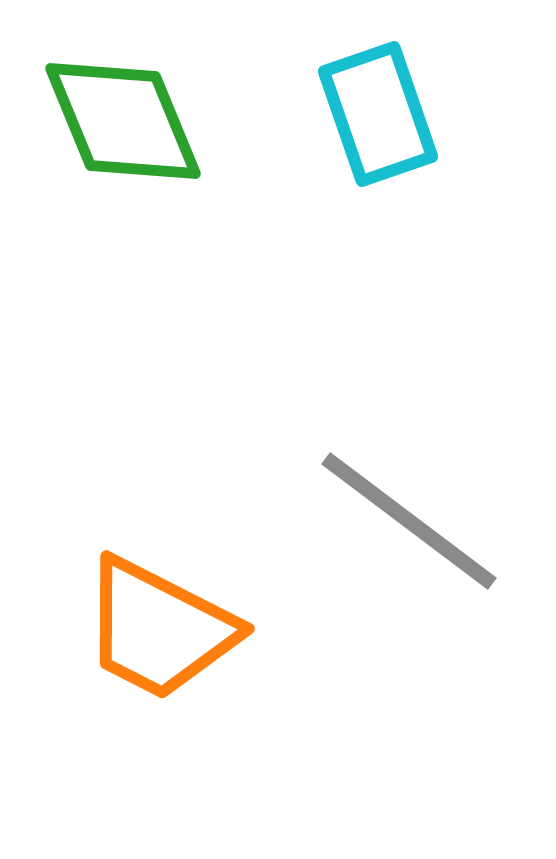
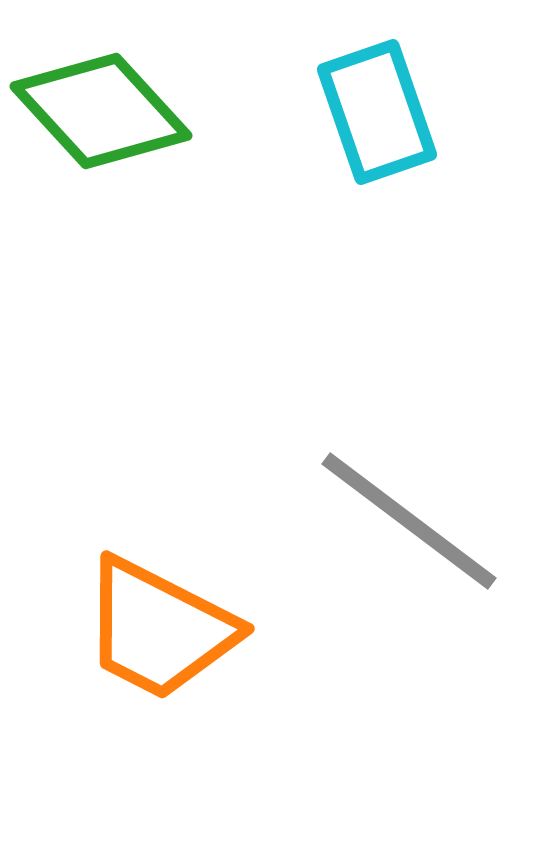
cyan rectangle: moved 1 px left, 2 px up
green diamond: moved 22 px left, 10 px up; rotated 20 degrees counterclockwise
